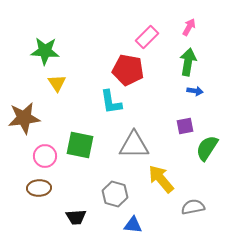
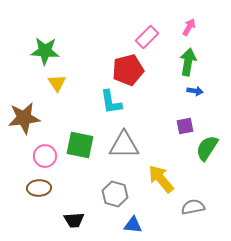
red pentagon: rotated 24 degrees counterclockwise
gray triangle: moved 10 px left
black trapezoid: moved 2 px left, 3 px down
